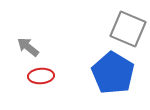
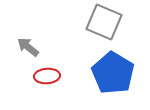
gray square: moved 24 px left, 7 px up
red ellipse: moved 6 px right
